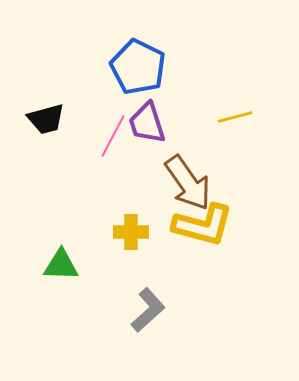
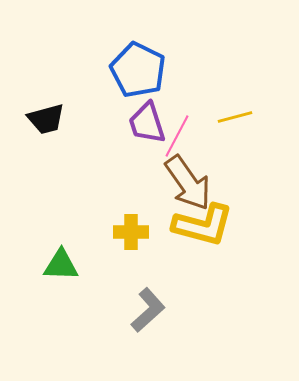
blue pentagon: moved 3 px down
pink line: moved 64 px right
